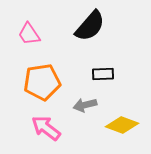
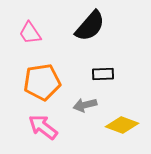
pink trapezoid: moved 1 px right, 1 px up
pink arrow: moved 3 px left, 1 px up
